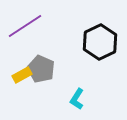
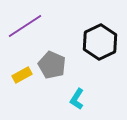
gray pentagon: moved 11 px right, 4 px up
